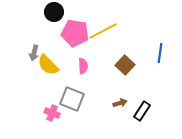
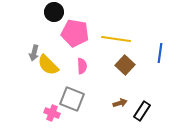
yellow line: moved 13 px right, 8 px down; rotated 36 degrees clockwise
pink semicircle: moved 1 px left
